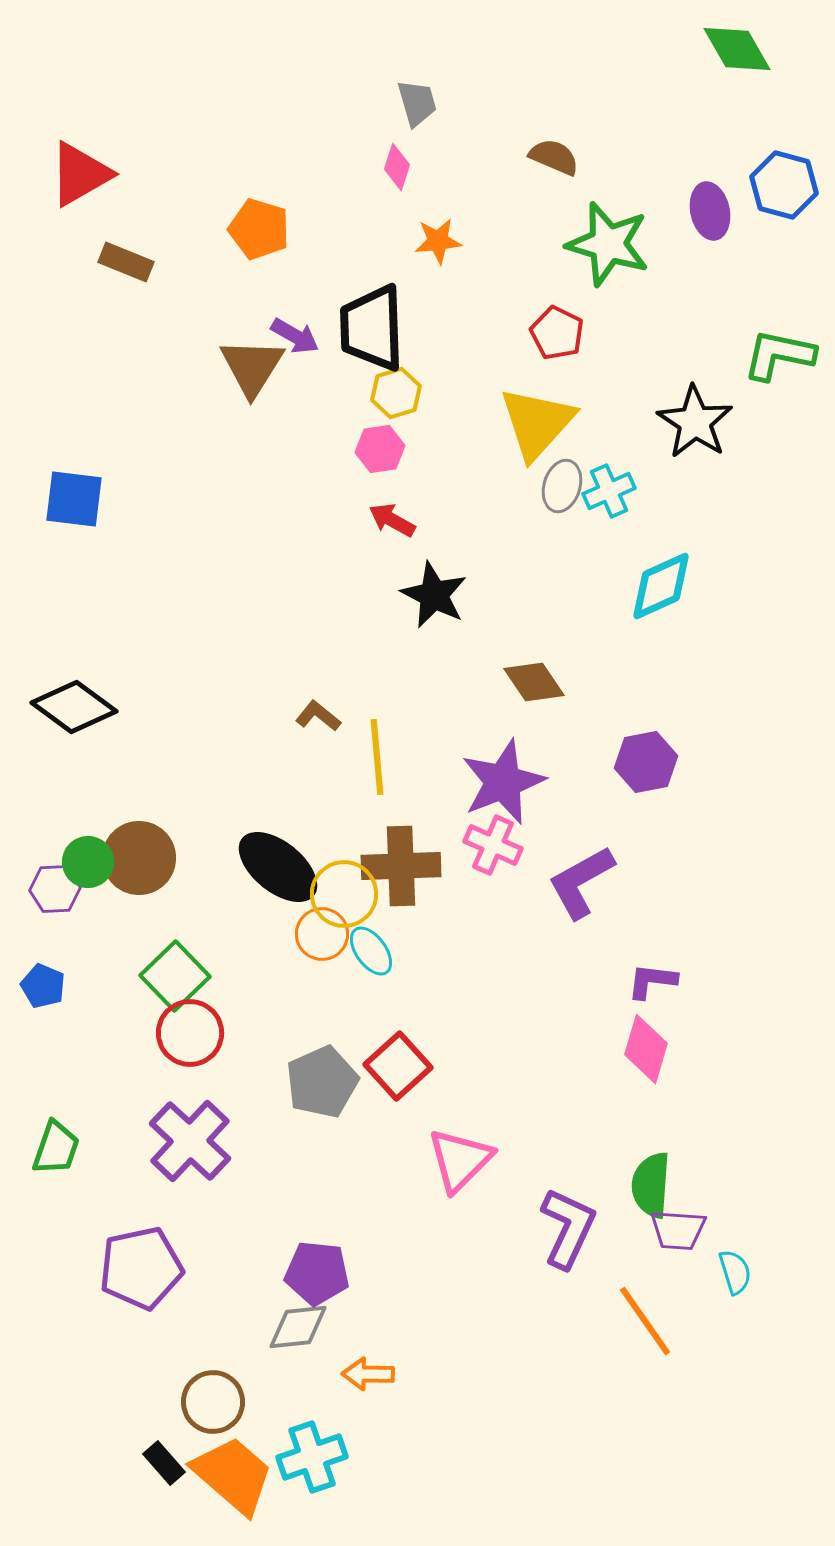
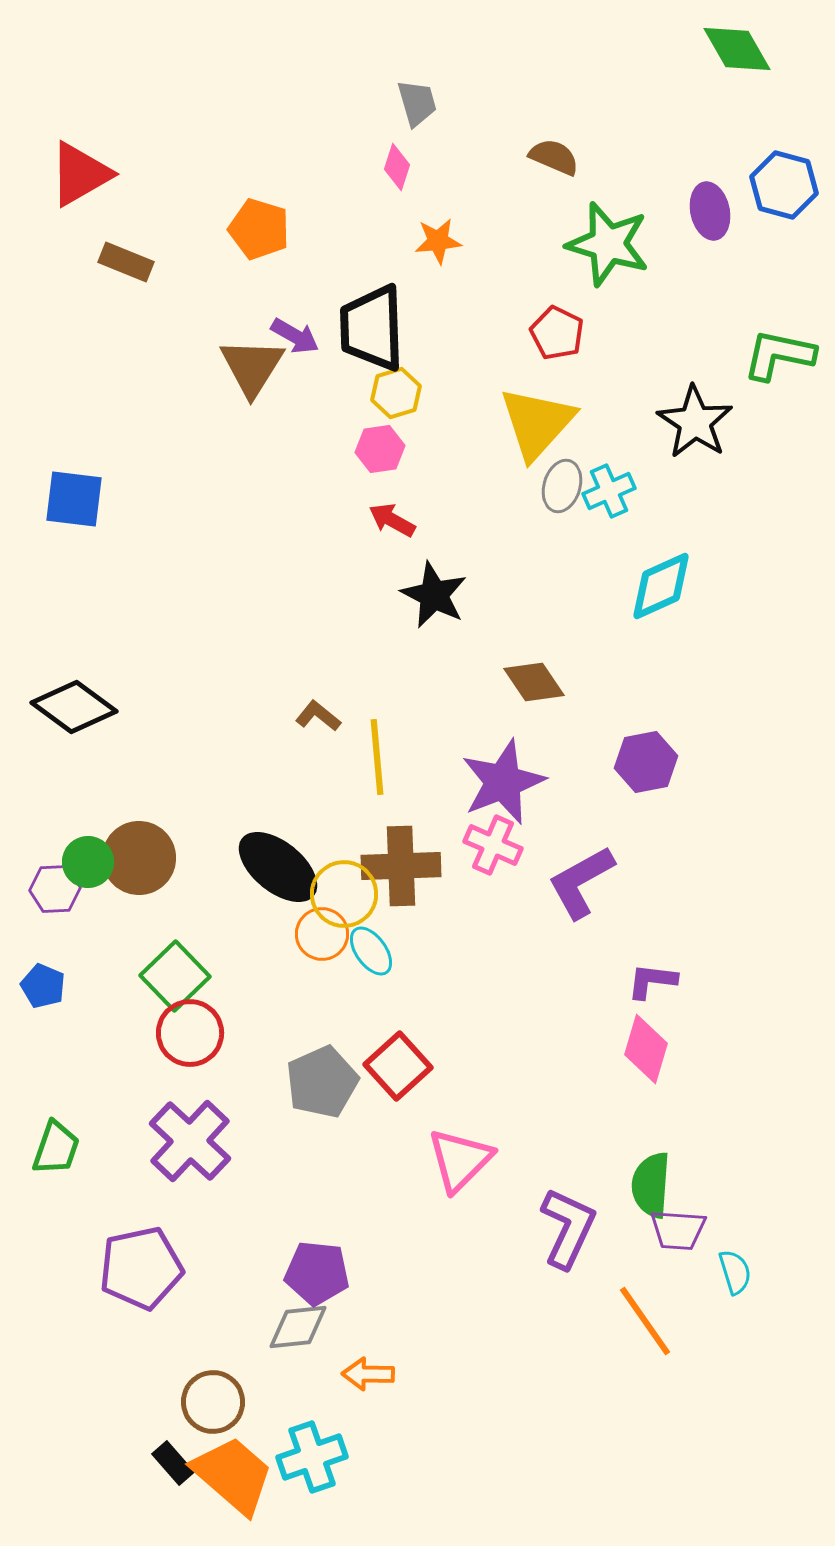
black rectangle at (164, 1463): moved 9 px right
